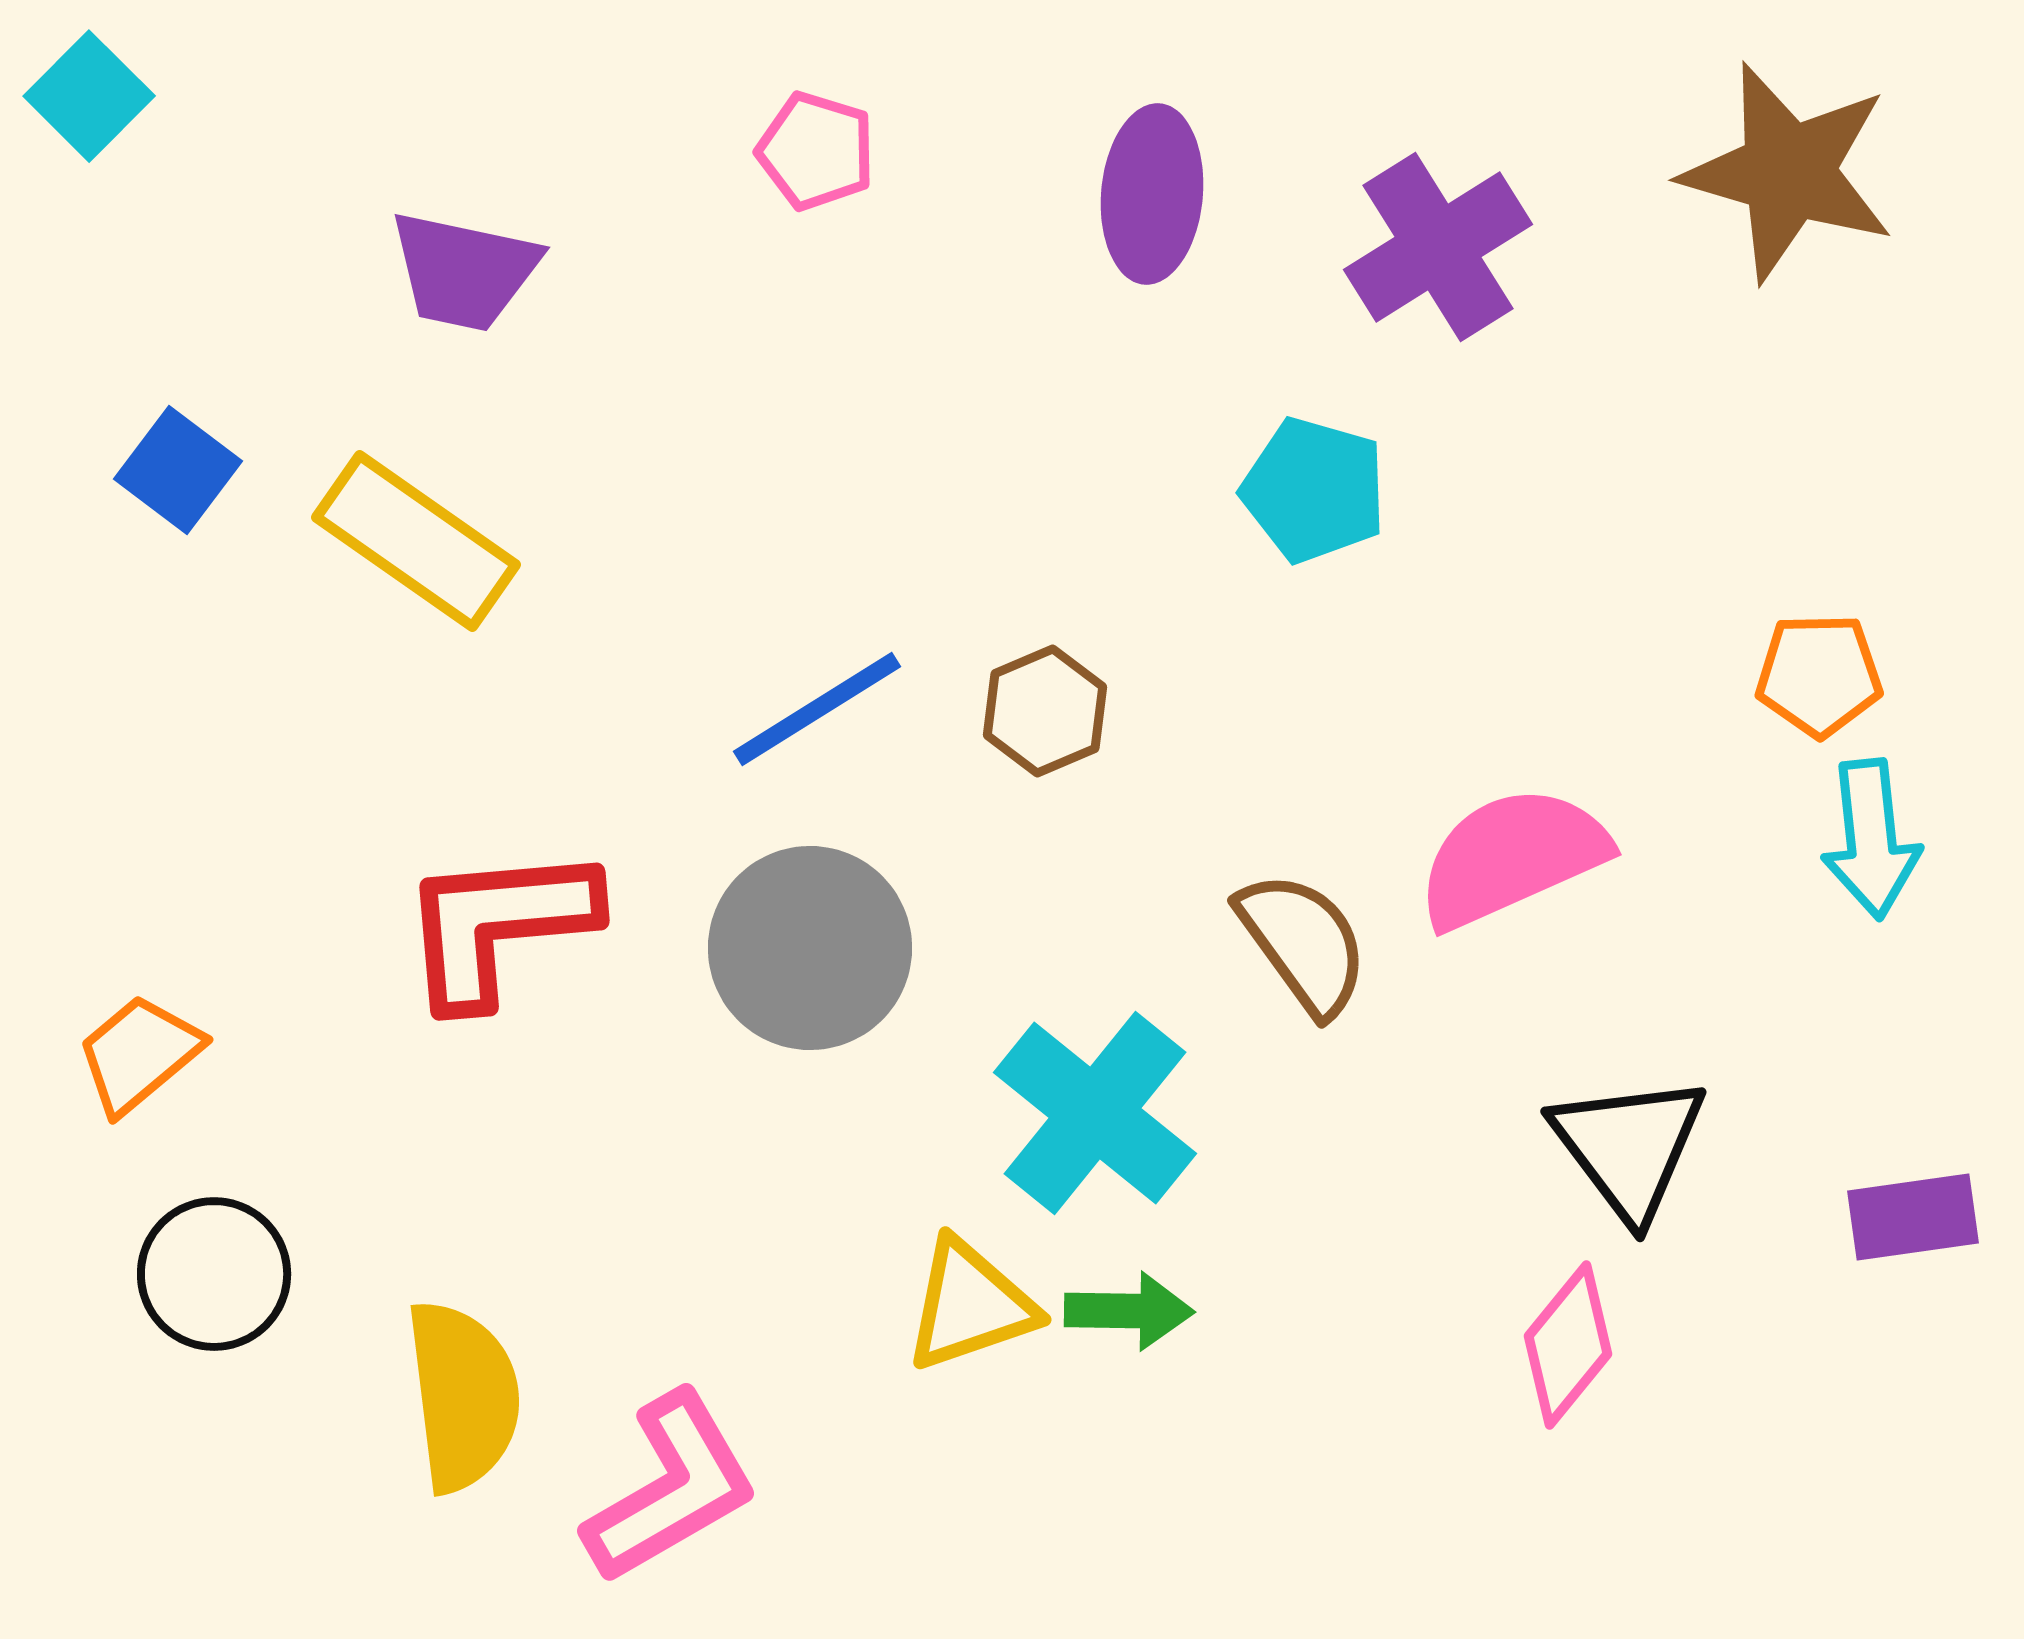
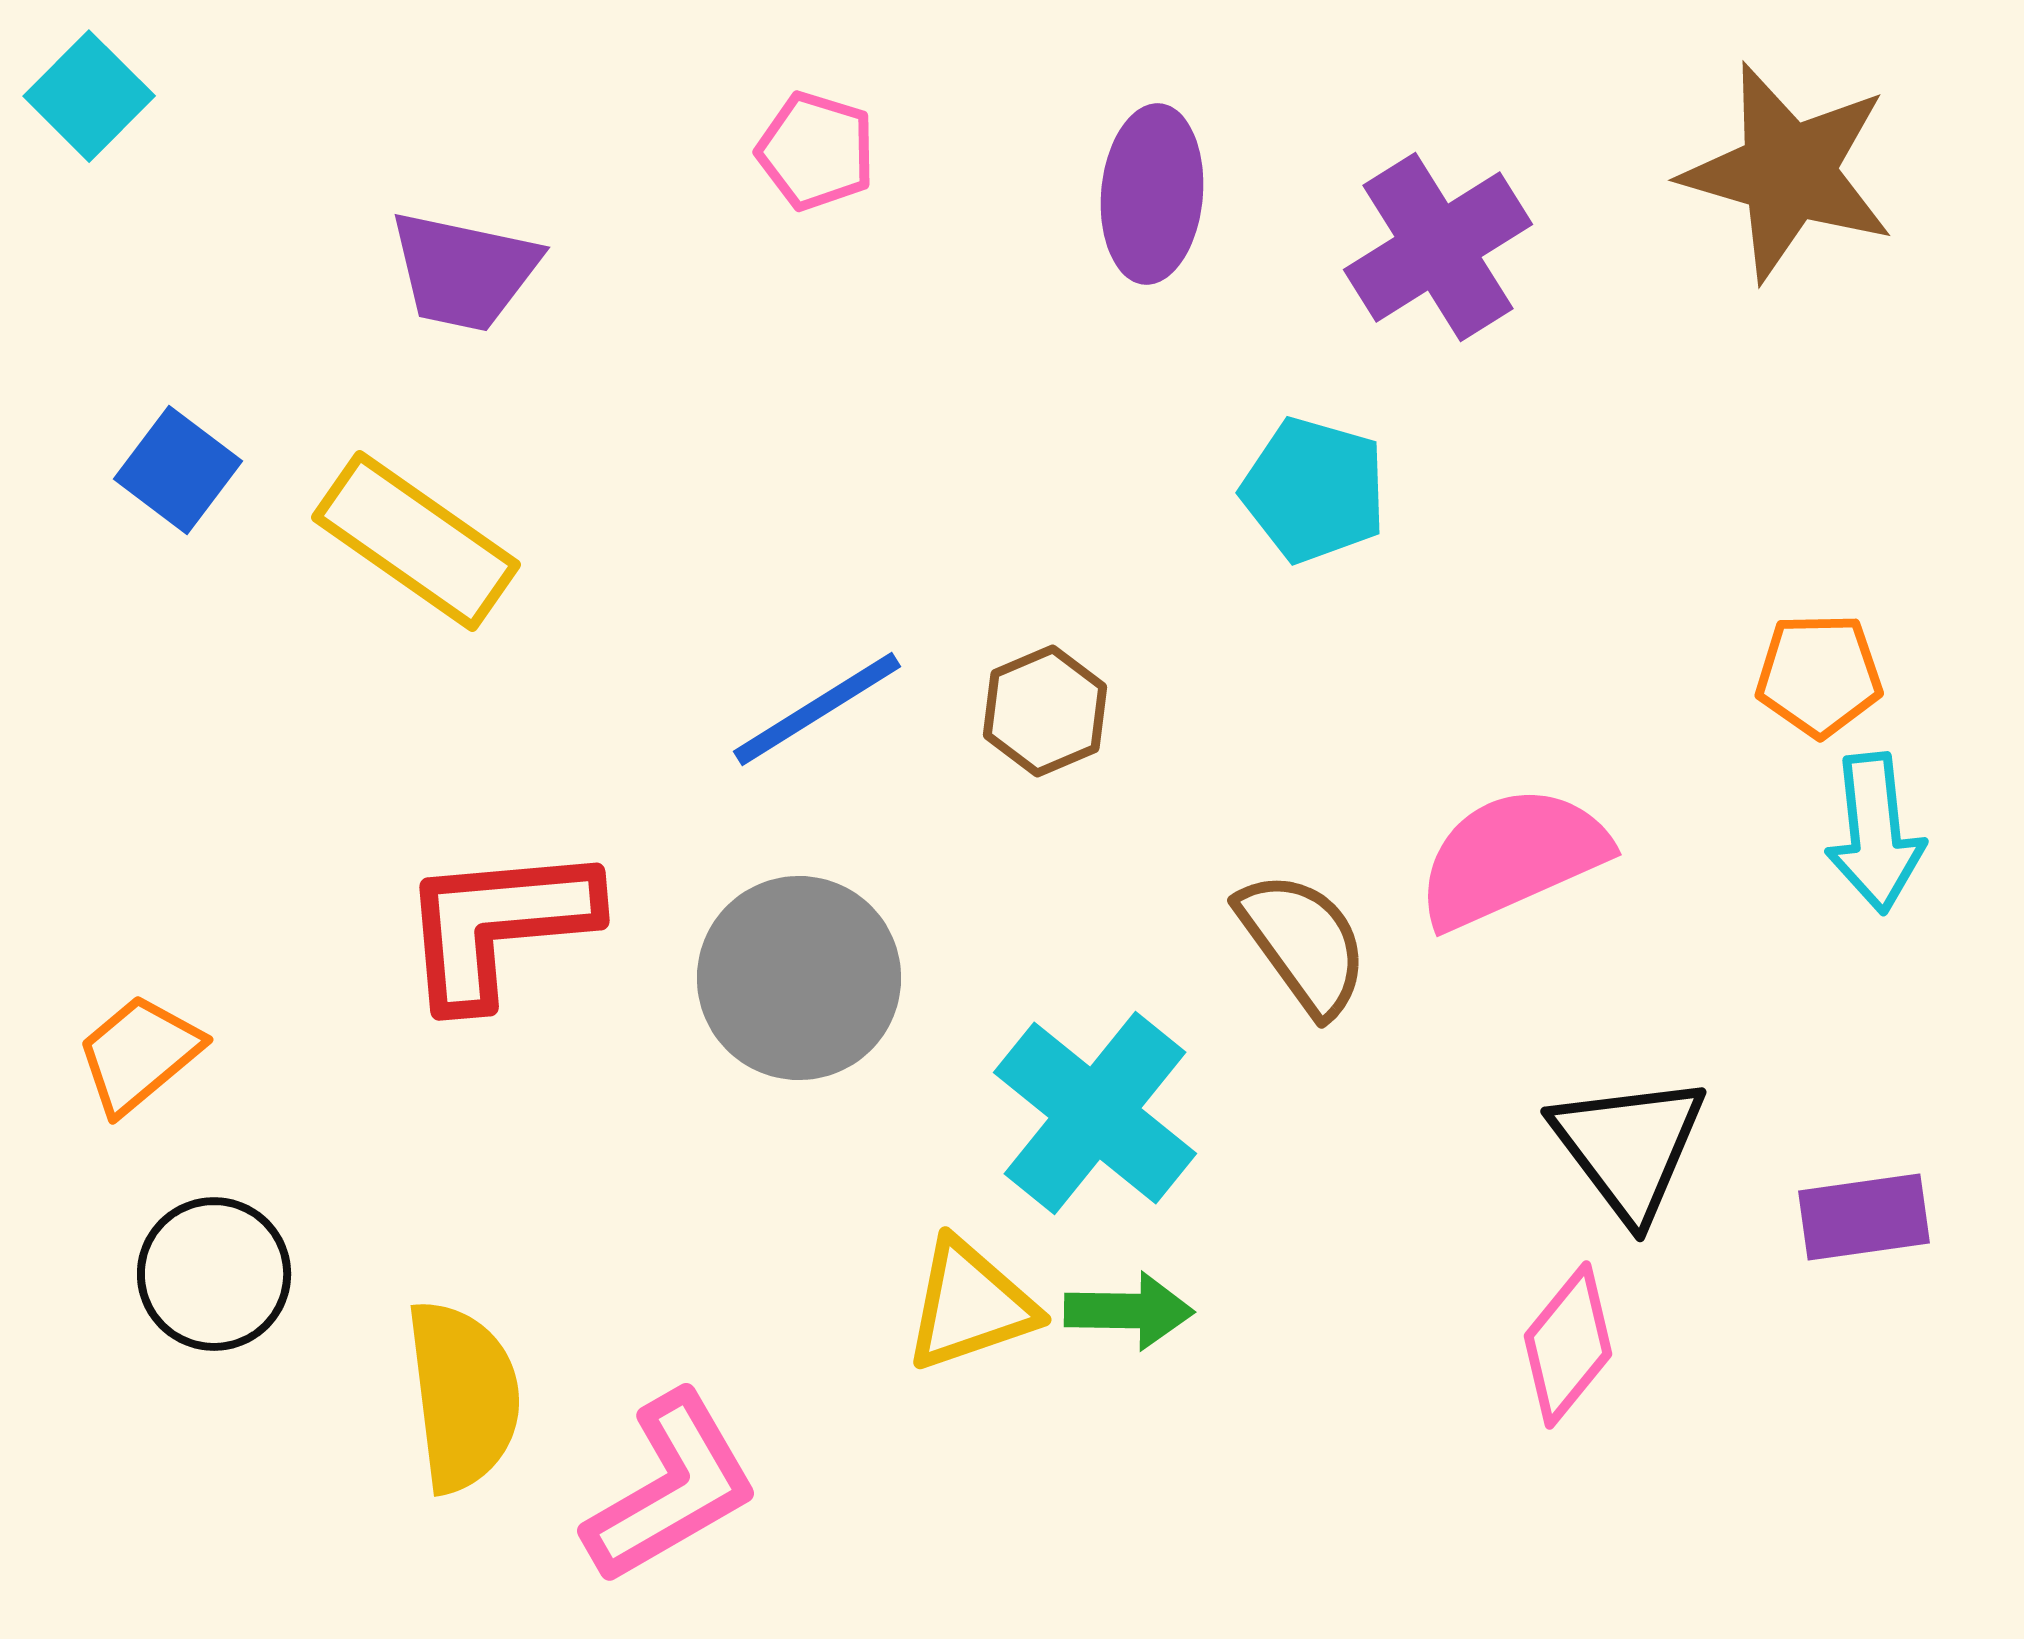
cyan arrow: moved 4 px right, 6 px up
gray circle: moved 11 px left, 30 px down
purple rectangle: moved 49 px left
